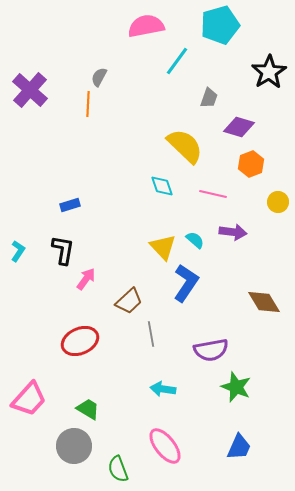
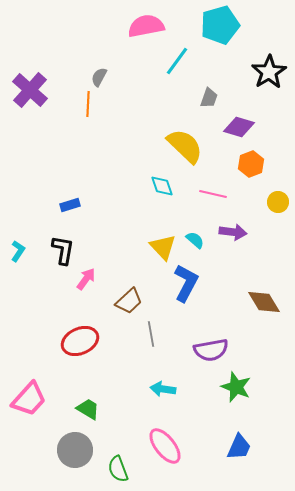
blue L-shape: rotated 6 degrees counterclockwise
gray circle: moved 1 px right, 4 px down
